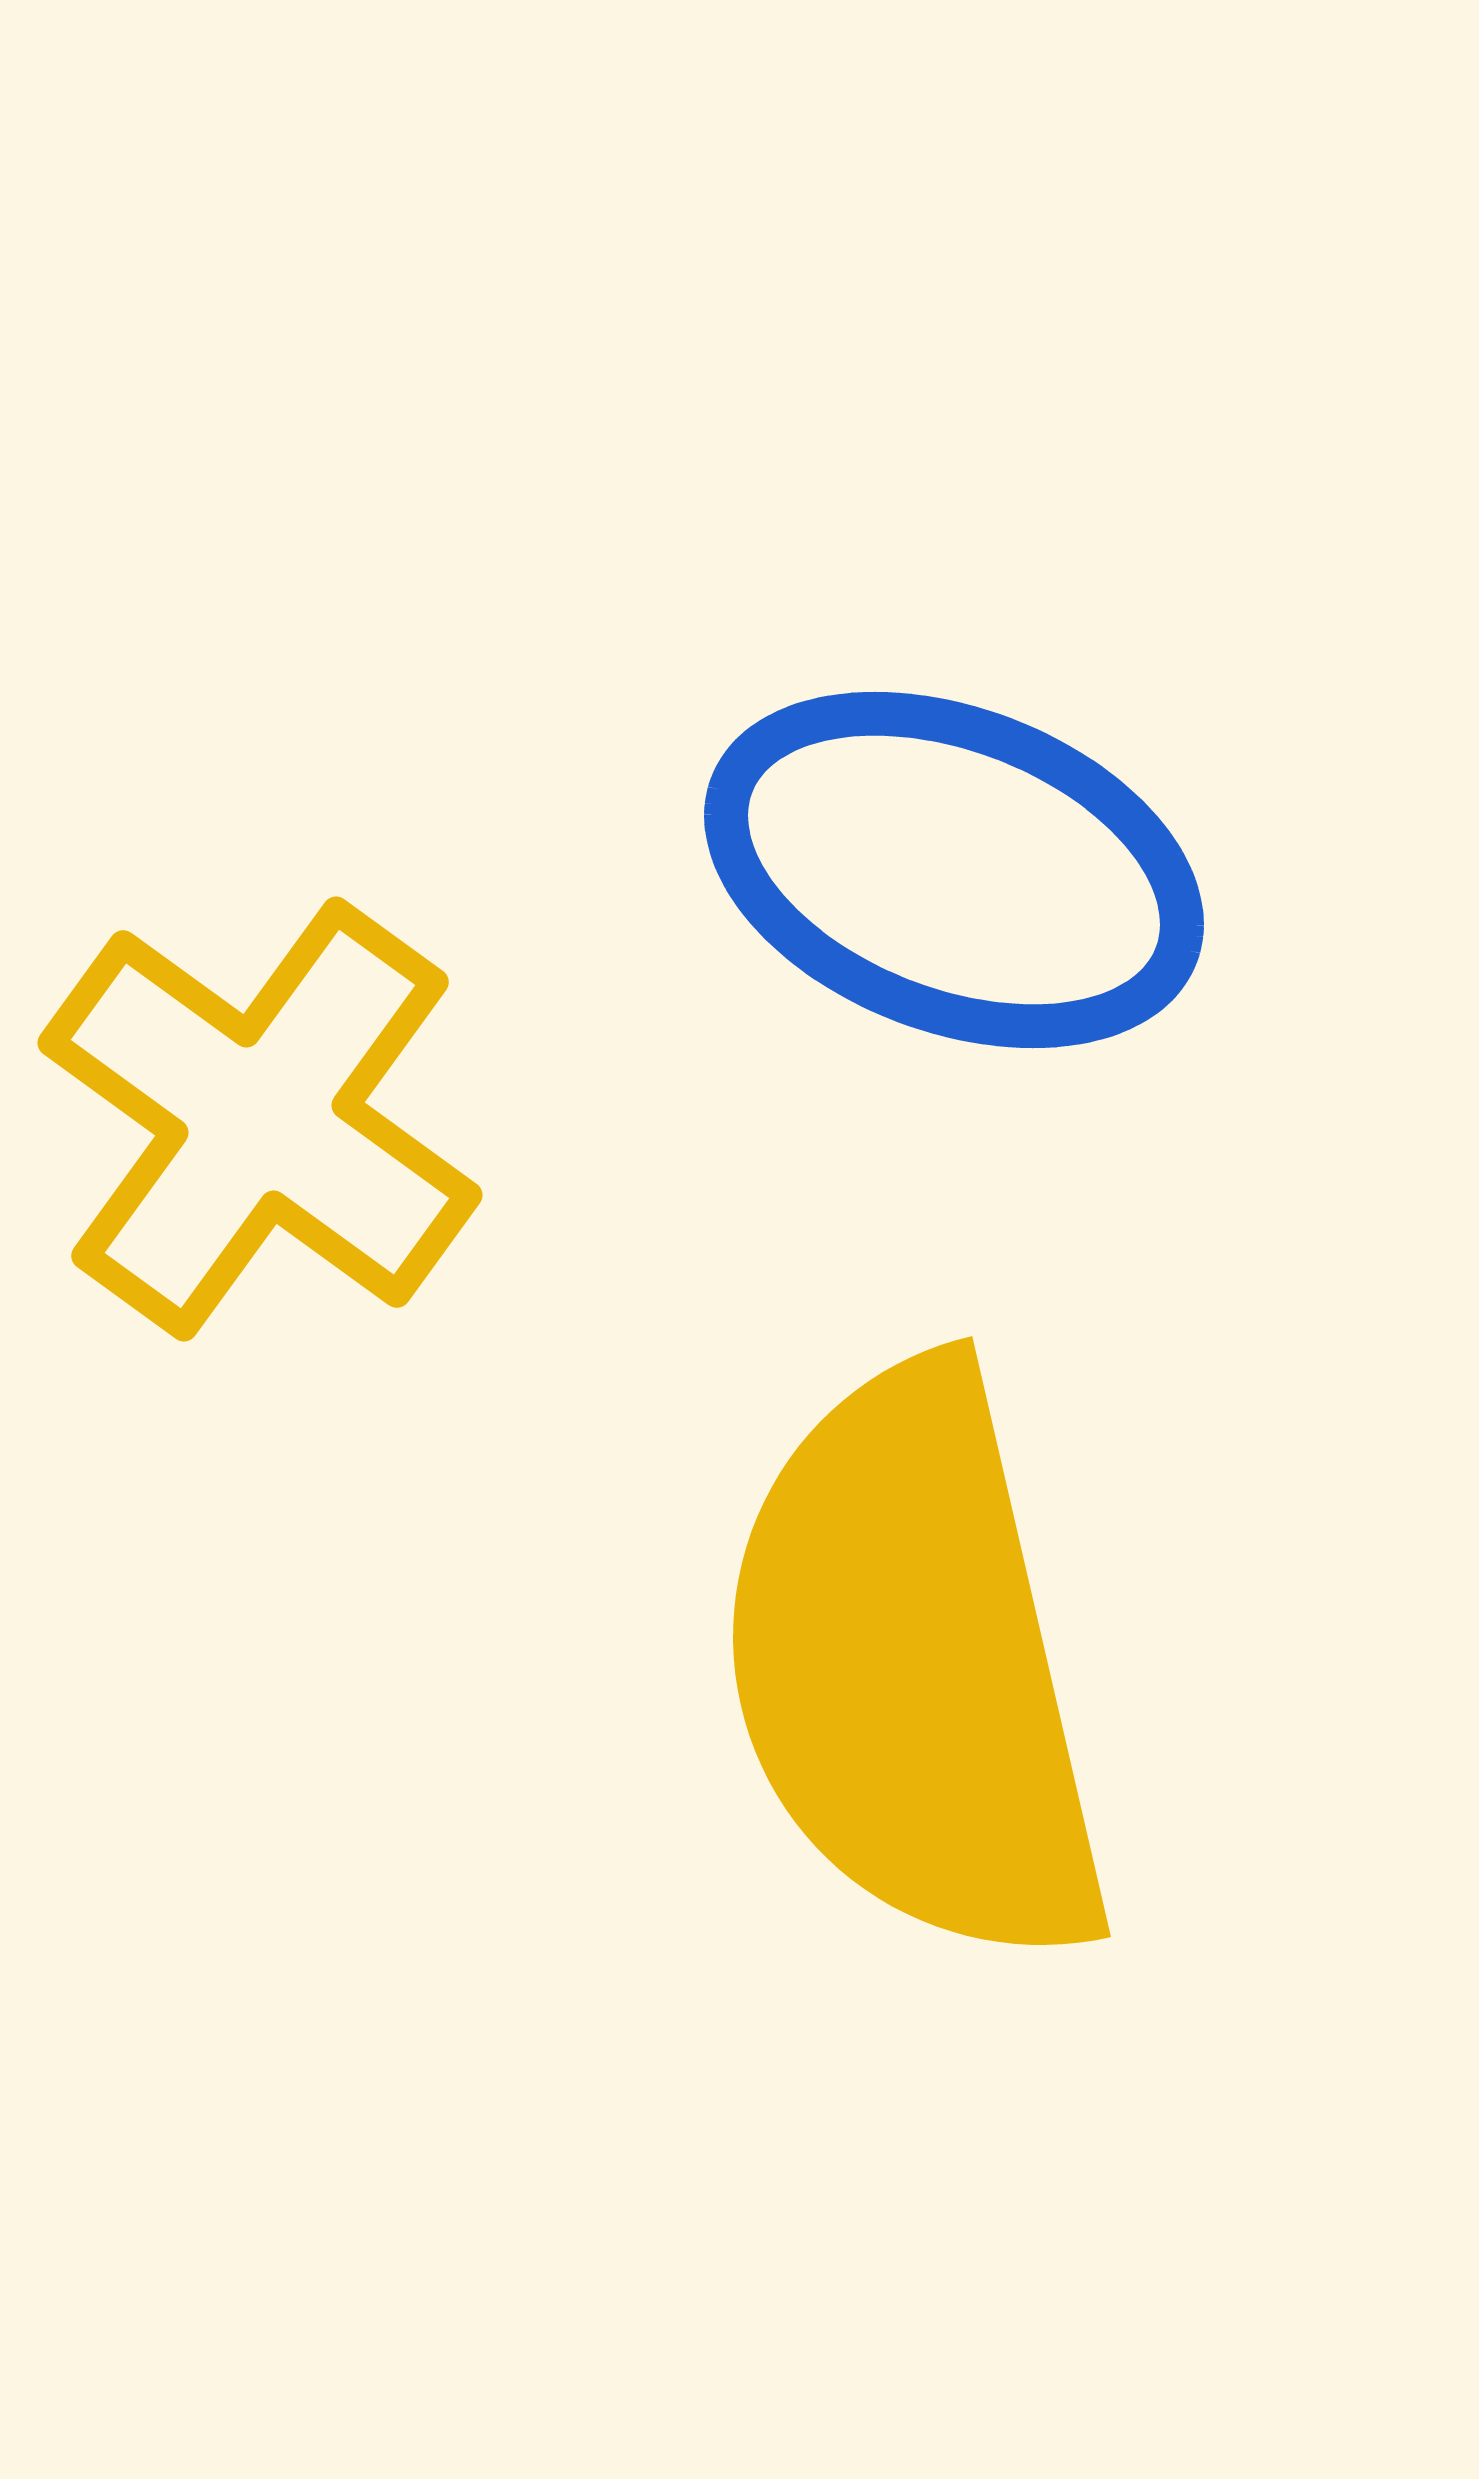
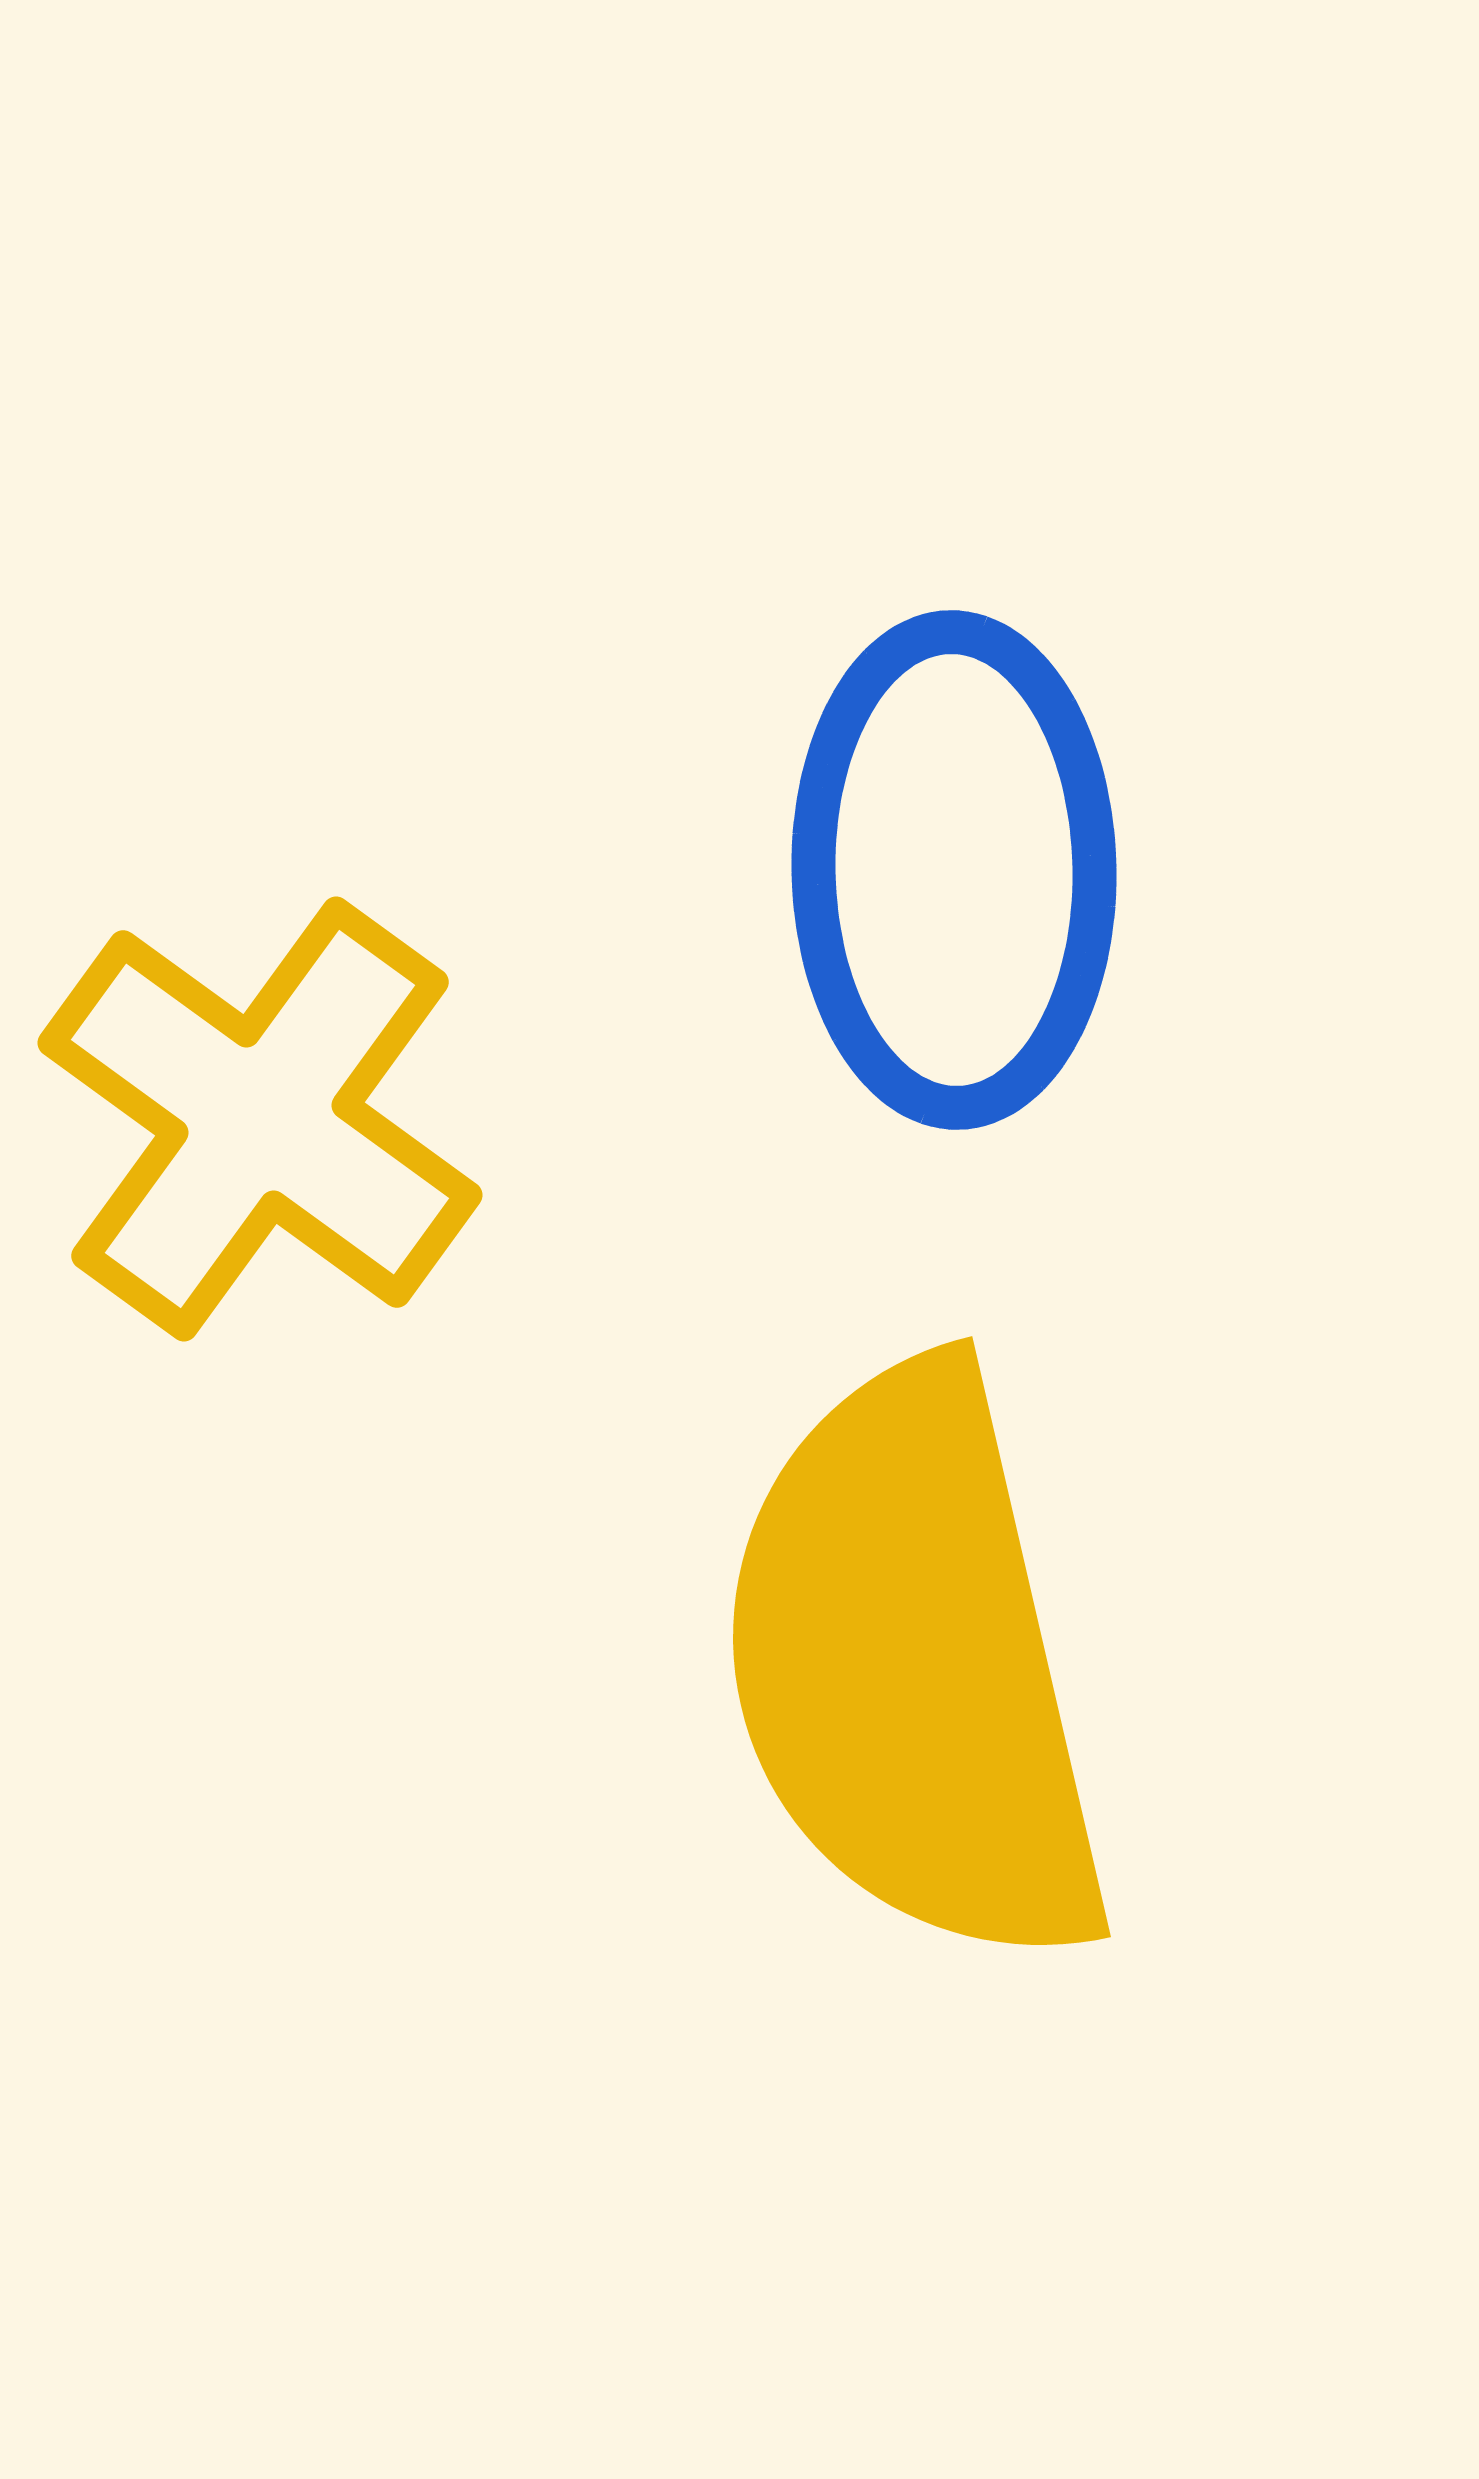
blue ellipse: rotated 68 degrees clockwise
